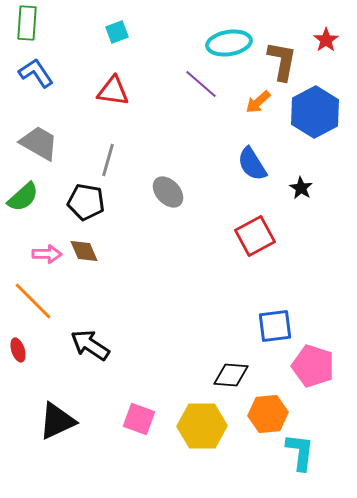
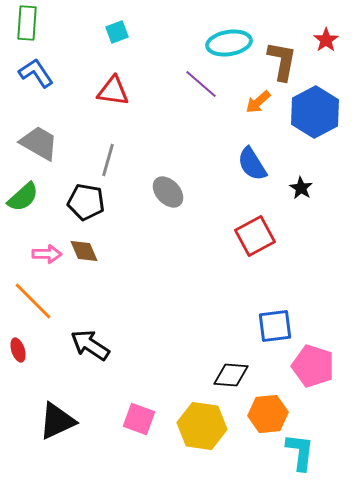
yellow hexagon: rotated 9 degrees clockwise
